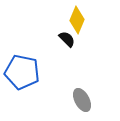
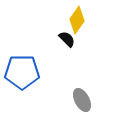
yellow diamond: rotated 12 degrees clockwise
blue pentagon: rotated 12 degrees counterclockwise
